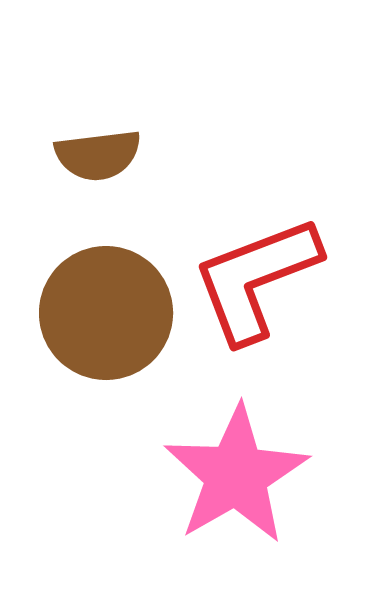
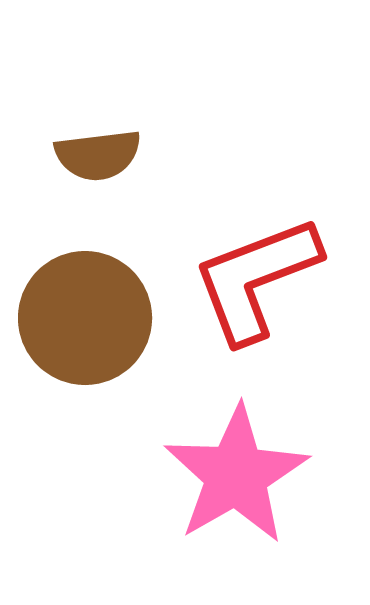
brown circle: moved 21 px left, 5 px down
